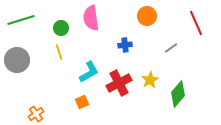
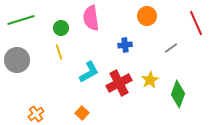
green diamond: rotated 20 degrees counterclockwise
orange square: moved 11 px down; rotated 24 degrees counterclockwise
